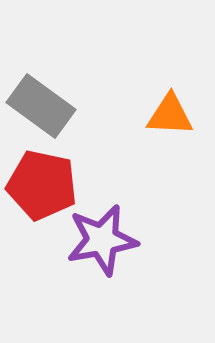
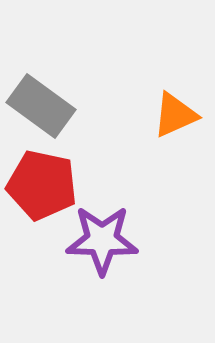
orange triangle: moved 5 px right; rotated 27 degrees counterclockwise
purple star: rotated 12 degrees clockwise
